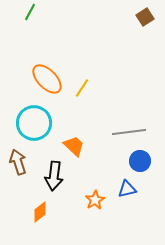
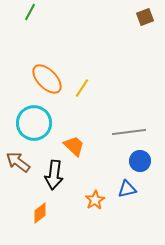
brown square: rotated 12 degrees clockwise
brown arrow: rotated 35 degrees counterclockwise
black arrow: moved 1 px up
orange diamond: moved 1 px down
